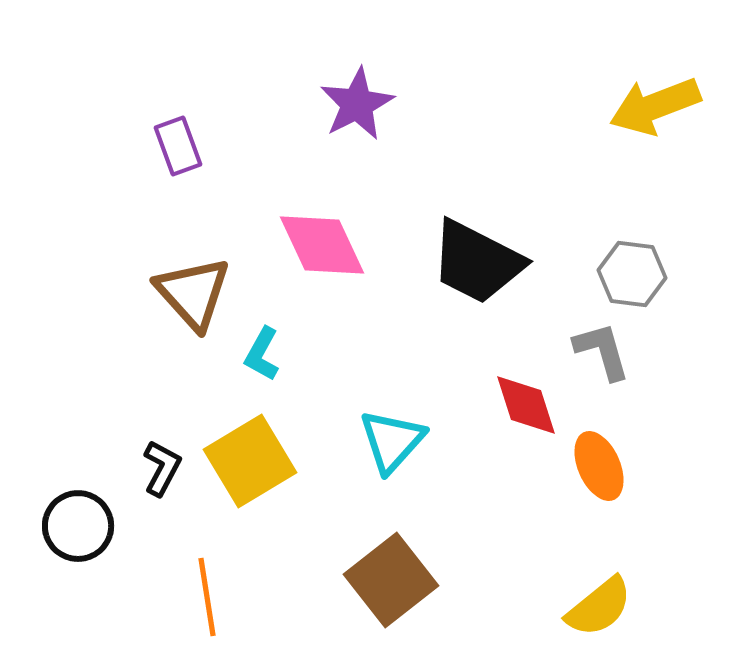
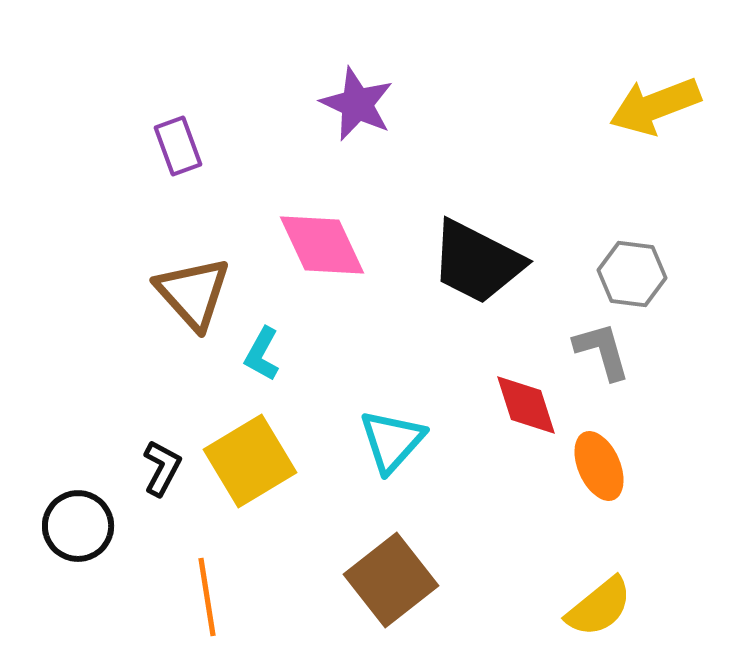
purple star: rotated 20 degrees counterclockwise
